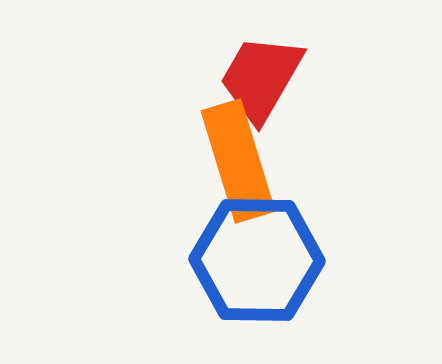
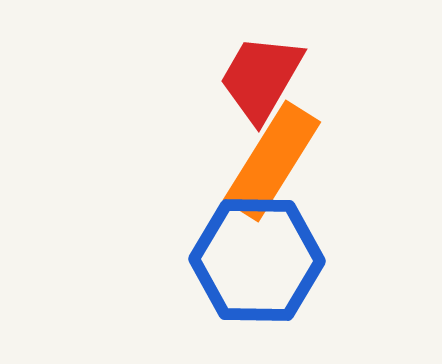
orange rectangle: moved 34 px right; rotated 49 degrees clockwise
